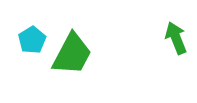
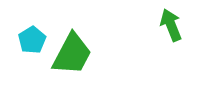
green arrow: moved 5 px left, 13 px up
